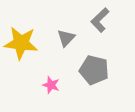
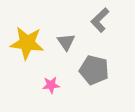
gray triangle: moved 4 px down; rotated 18 degrees counterclockwise
yellow star: moved 6 px right
pink star: rotated 24 degrees counterclockwise
